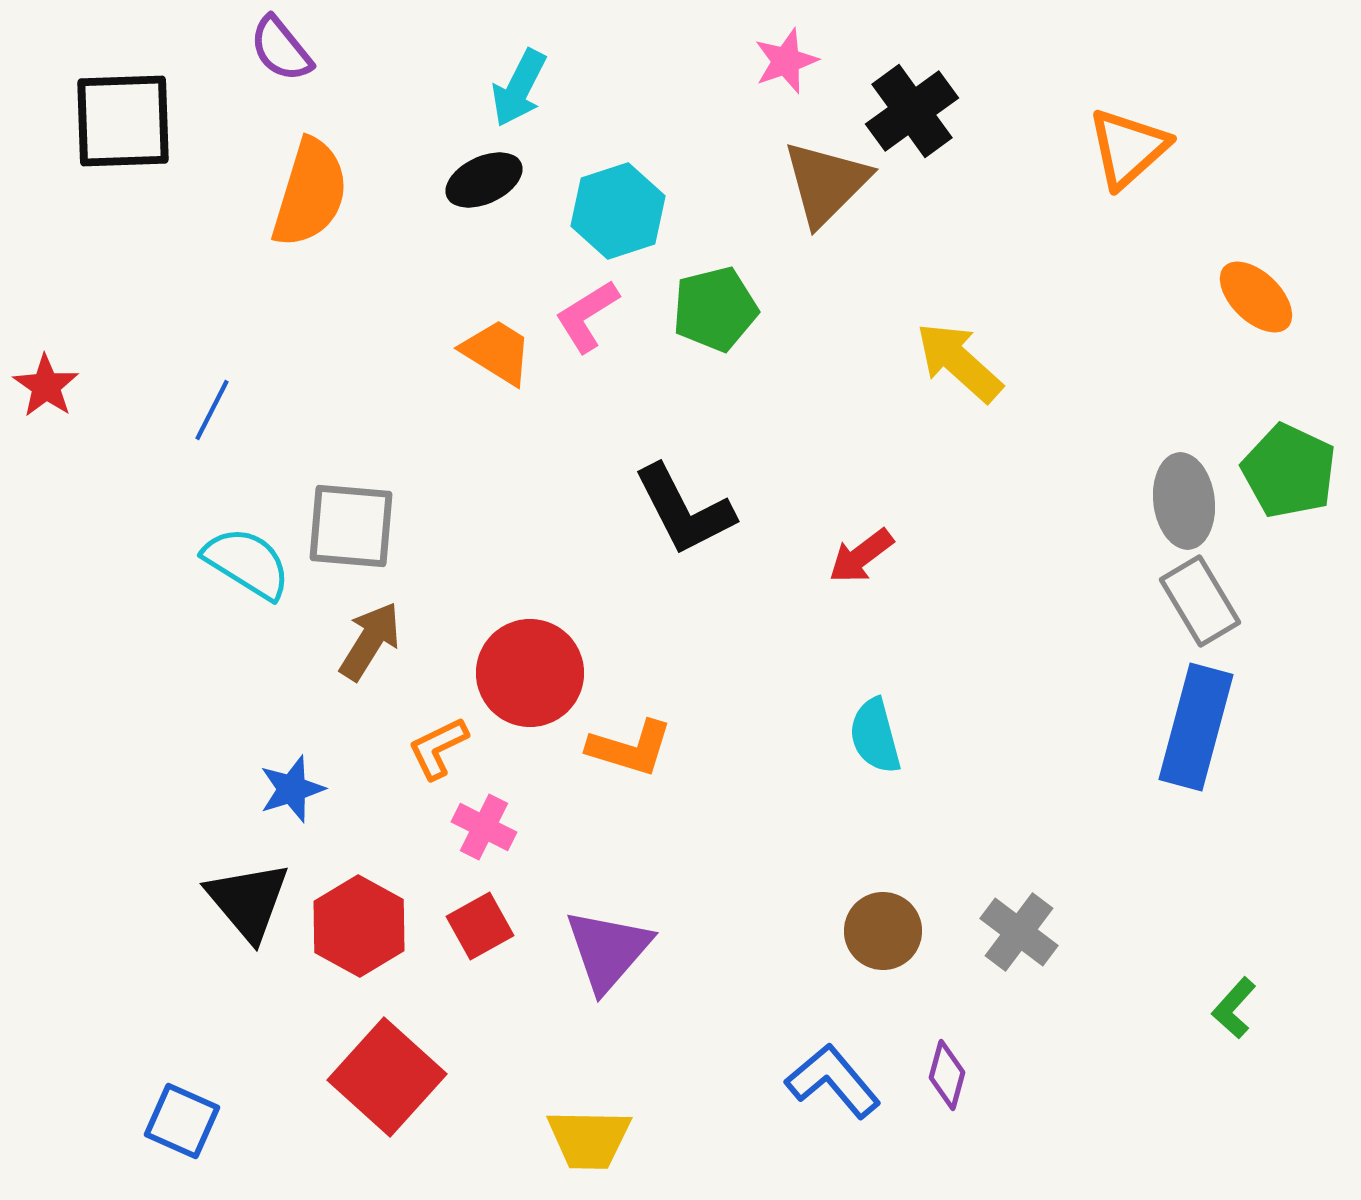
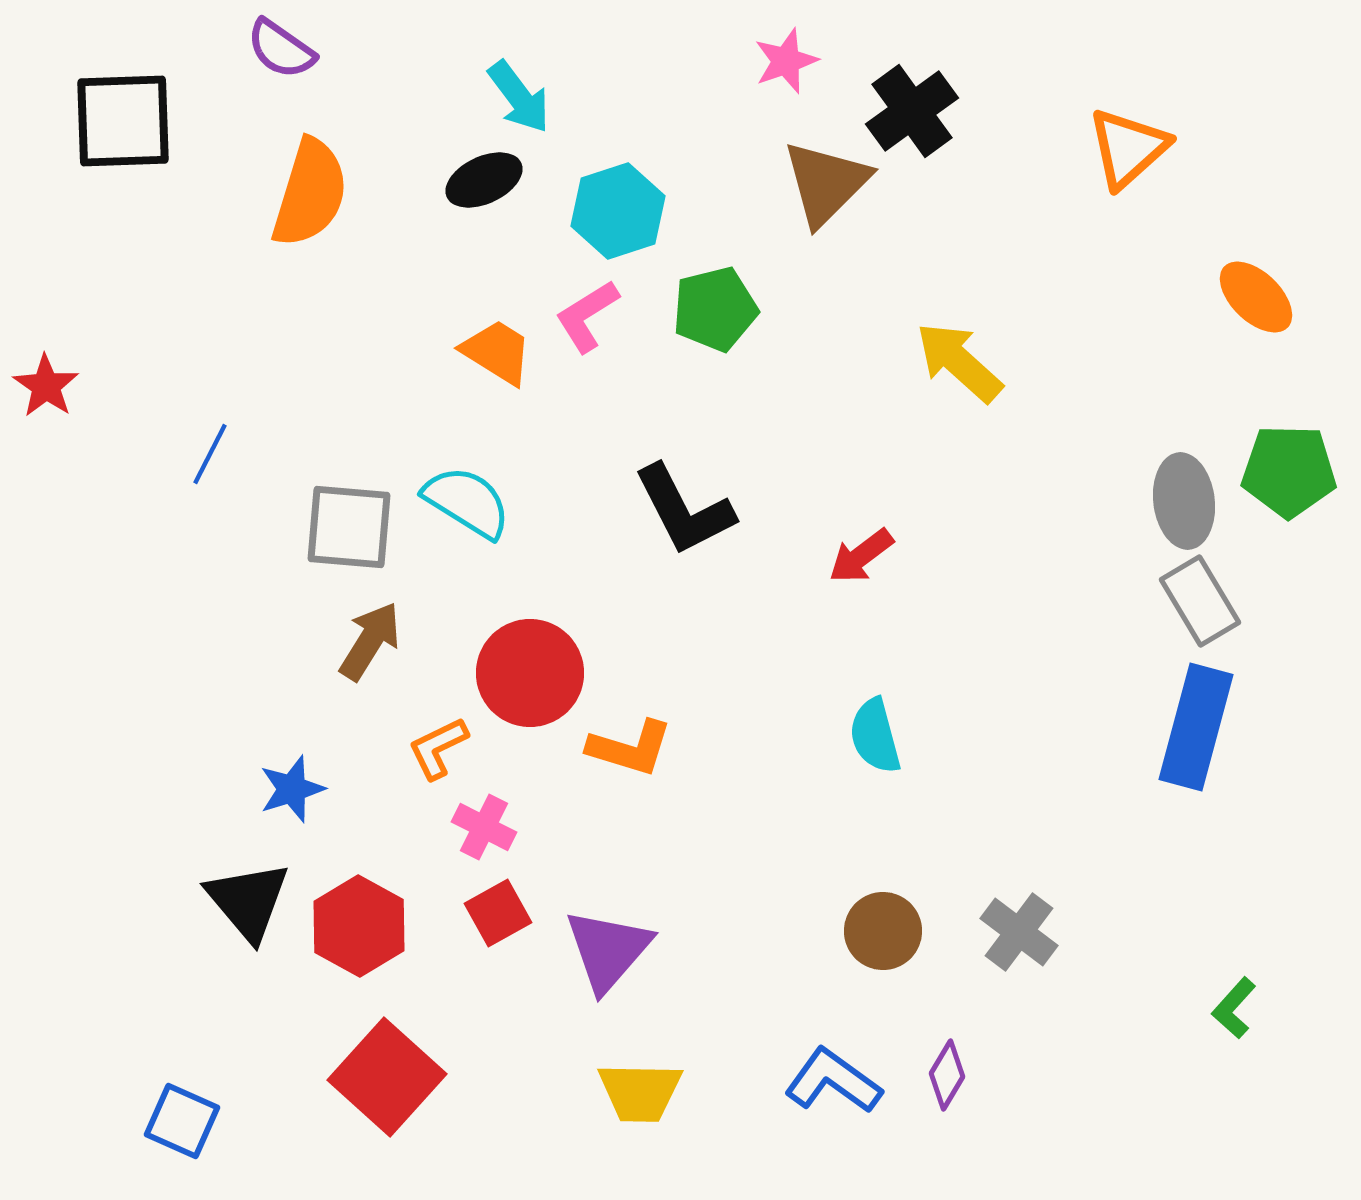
purple semicircle at (281, 49): rotated 16 degrees counterclockwise
cyan arrow at (519, 88): moved 9 px down; rotated 64 degrees counterclockwise
blue line at (212, 410): moved 2 px left, 44 px down
green pentagon at (1289, 471): rotated 24 degrees counterclockwise
gray square at (351, 526): moved 2 px left, 1 px down
cyan semicircle at (247, 563): moved 220 px right, 61 px up
red square at (480, 926): moved 18 px right, 13 px up
purple diamond at (947, 1075): rotated 16 degrees clockwise
blue L-shape at (833, 1081): rotated 14 degrees counterclockwise
yellow trapezoid at (589, 1139): moved 51 px right, 47 px up
